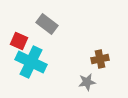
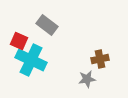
gray rectangle: moved 1 px down
cyan cross: moved 2 px up
gray star: moved 3 px up
